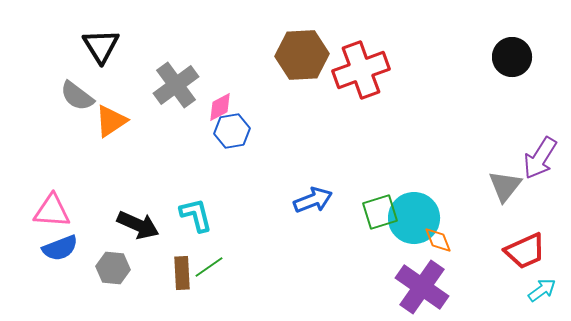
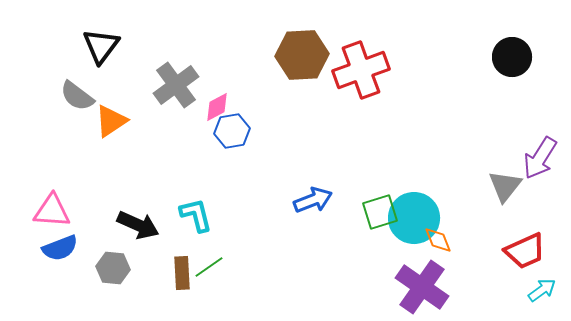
black triangle: rotated 9 degrees clockwise
pink diamond: moved 3 px left
